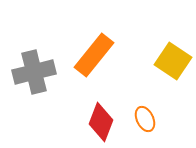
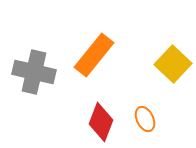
yellow square: moved 3 px down; rotated 9 degrees clockwise
gray cross: rotated 27 degrees clockwise
